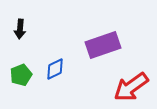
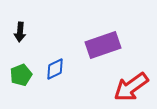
black arrow: moved 3 px down
